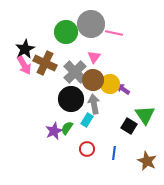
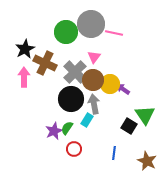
pink arrow: moved 12 px down; rotated 150 degrees counterclockwise
red circle: moved 13 px left
